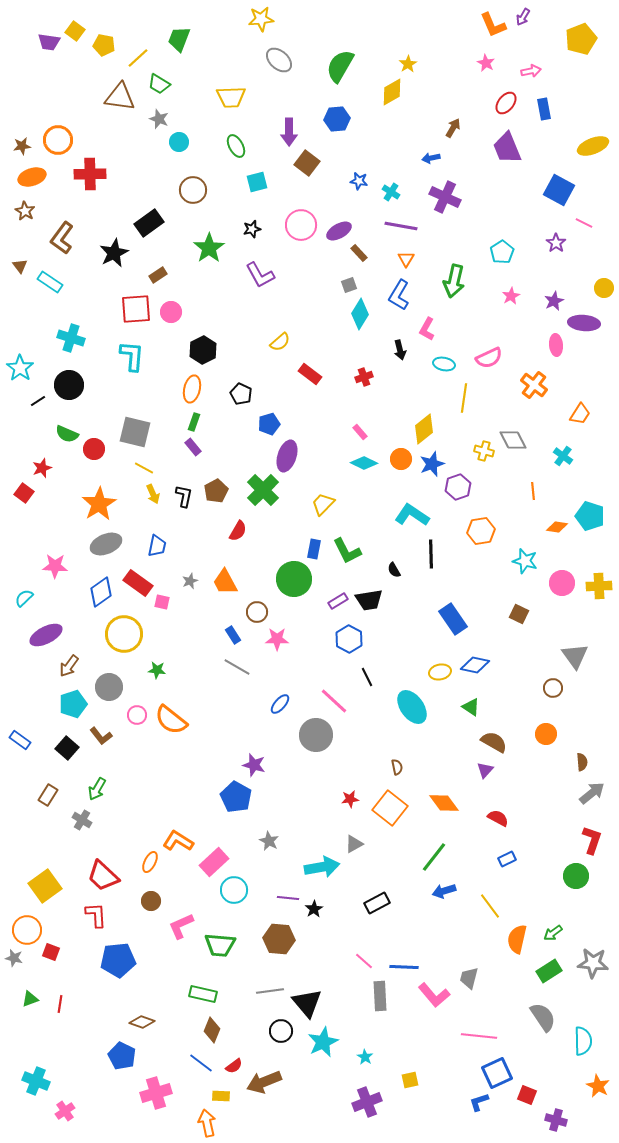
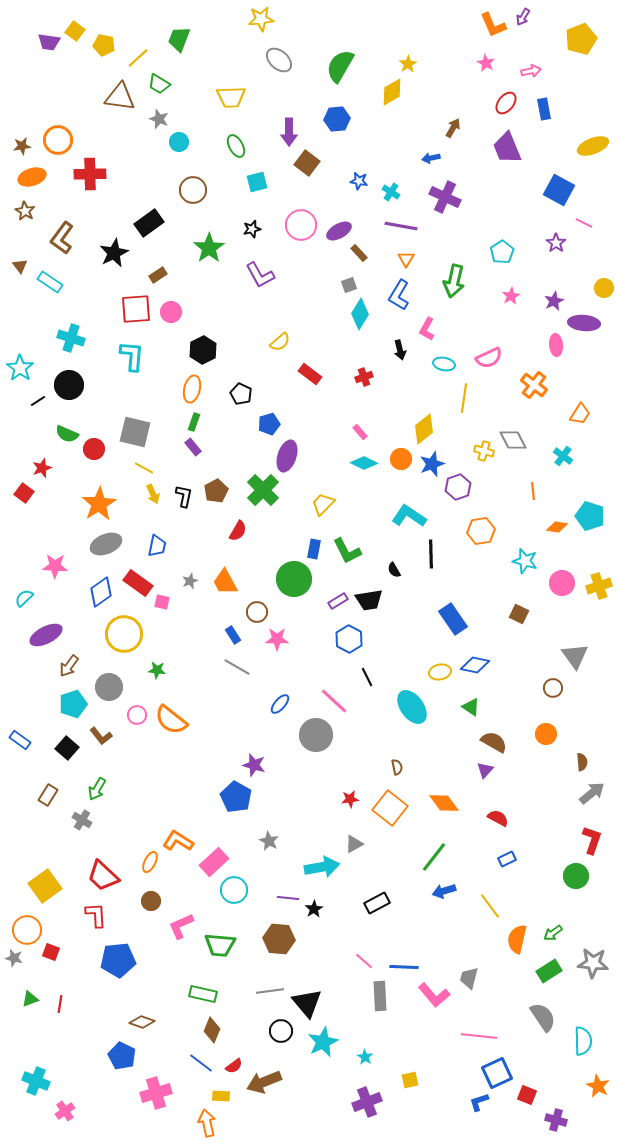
cyan L-shape at (412, 515): moved 3 px left, 1 px down
yellow cross at (599, 586): rotated 15 degrees counterclockwise
